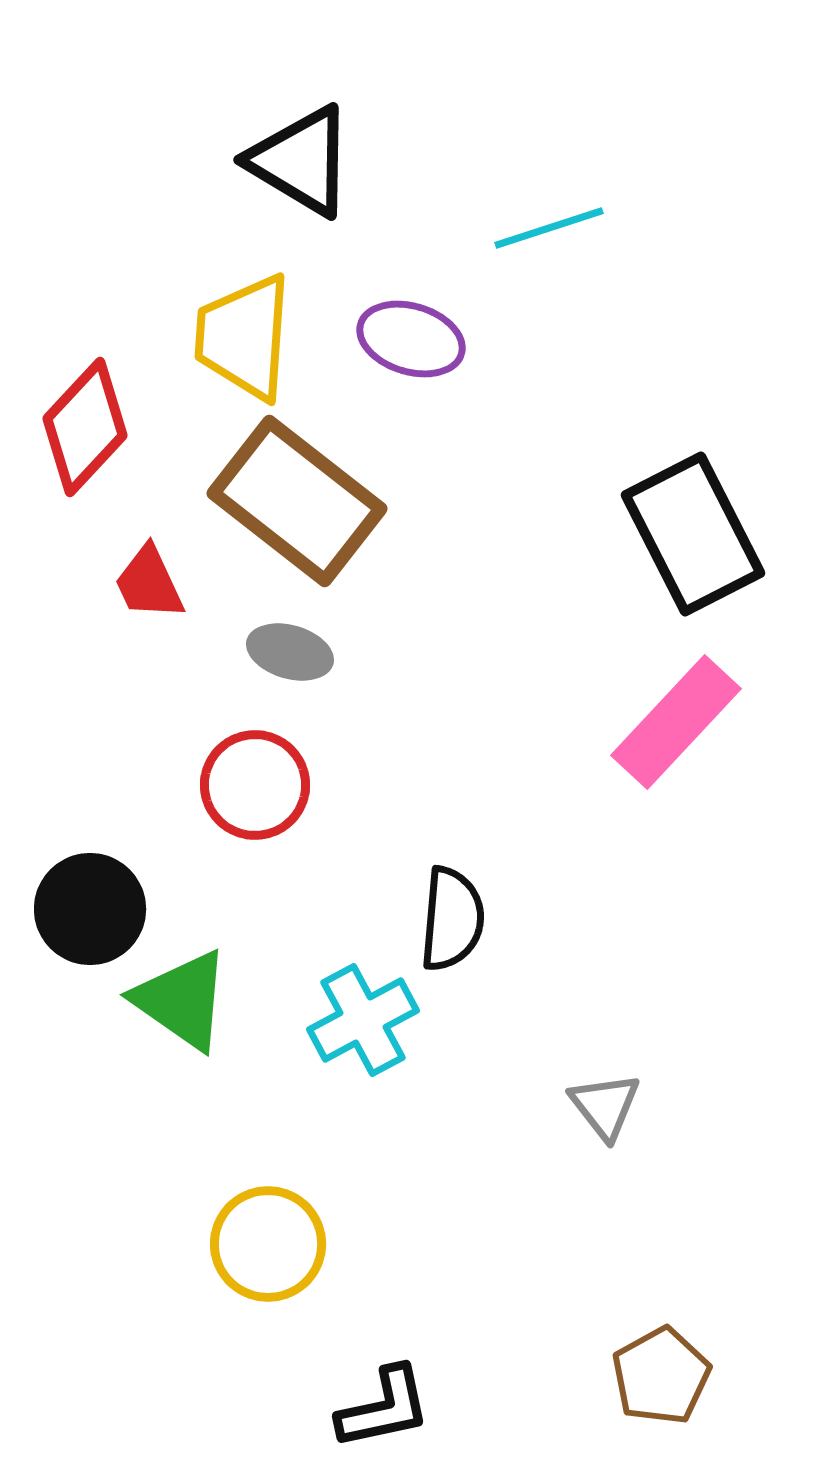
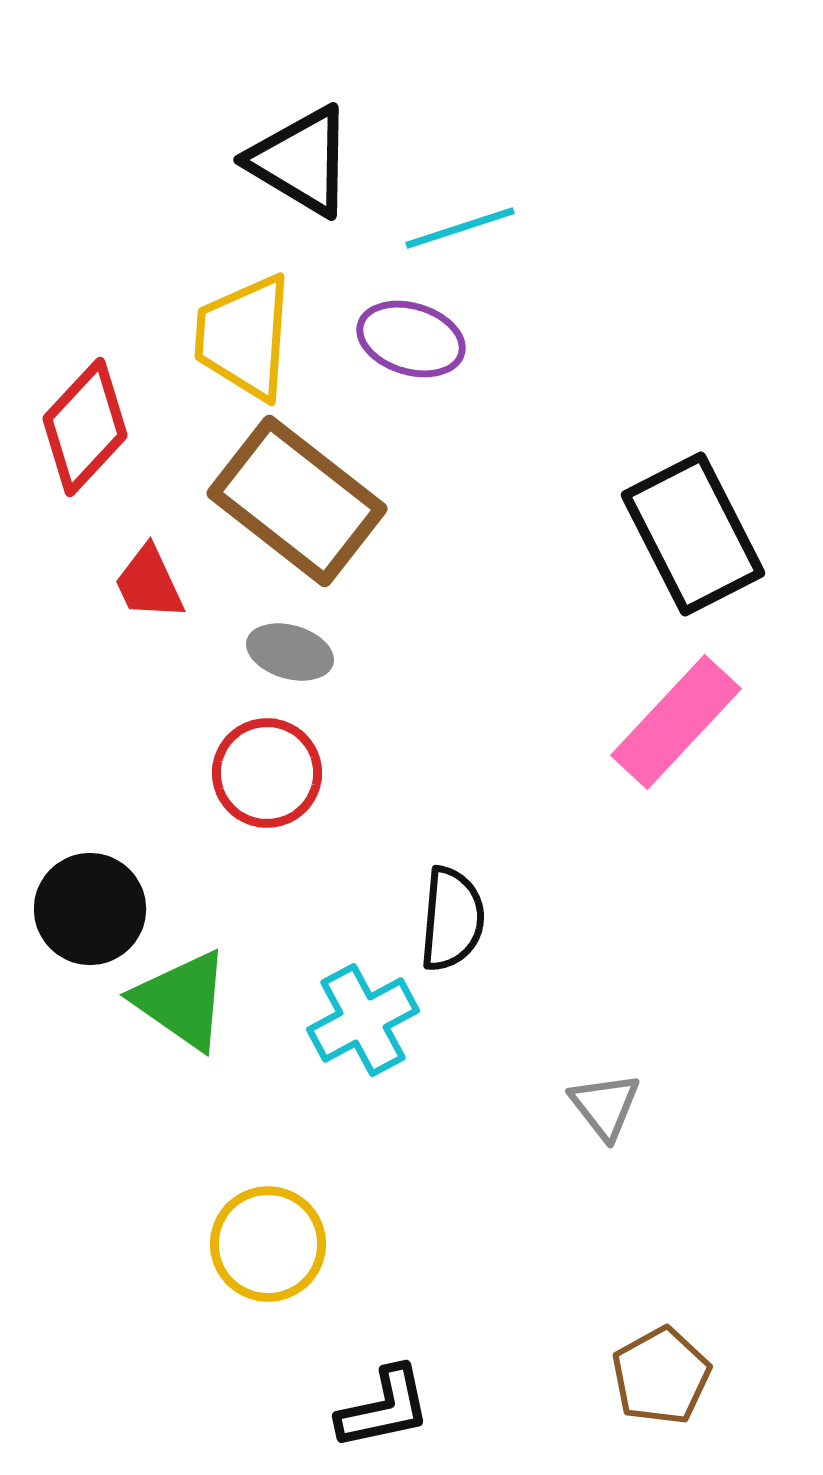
cyan line: moved 89 px left
red circle: moved 12 px right, 12 px up
